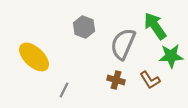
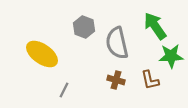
gray semicircle: moved 6 px left, 1 px up; rotated 36 degrees counterclockwise
yellow ellipse: moved 8 px right, 3 px up; rotated 8 degrees counterclockwise
brown L-shape: rotated 20 degrees clockwise
